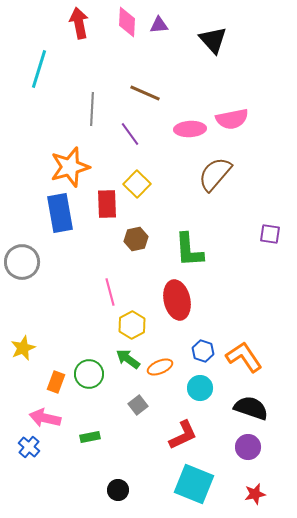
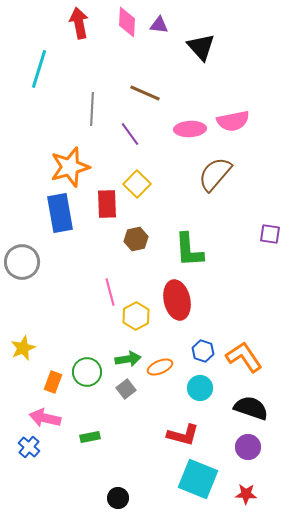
purple triangle: rotated 12 degrees clockwise
black triangle: moved 12 px left, 7 px down
pink semicircle: moved 1 px right, 2 px down
yellow hexagon: moved 4 px right, 9 px up
green arrow: rotated 135 degrees clockwise
green circle: moved 2 px left, 2 px up
orange rectangle: moved 3 px left
gray square: moved 12 px left, 16 px up
red L-shape: rotated 40 degrees clockwise
cyan square: moved 4 px right, 5 px up
black circle: moved 8 px down
red star: moved 9 px left; rotated 15 degrees clockwise
